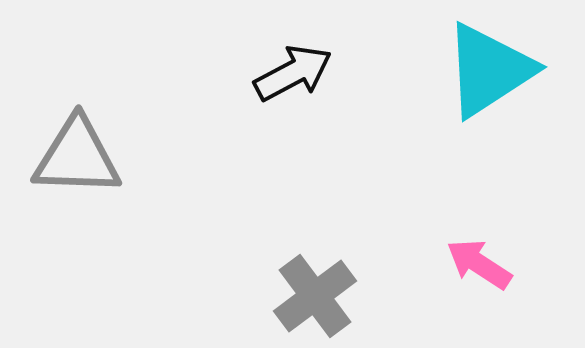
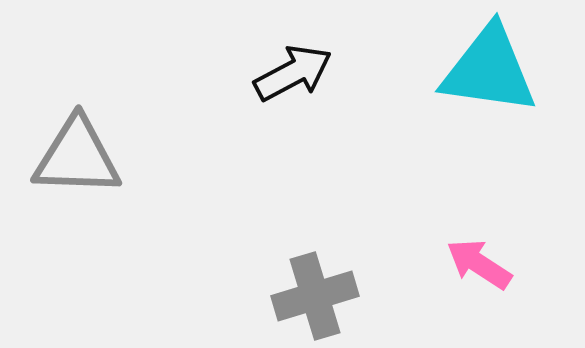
cyan triangle: rotated 41 degrees clockwise
gray cross: rotated 20 degrees clockwise
